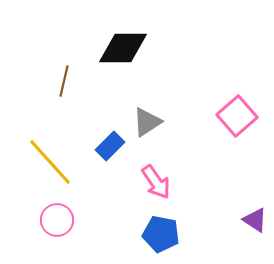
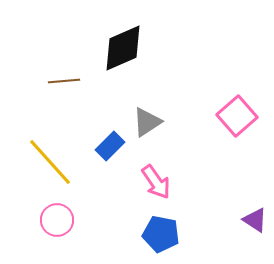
black diamond: rotated 24 degrees counterclockwise
brown line: rotated 72 degrees clockwise
